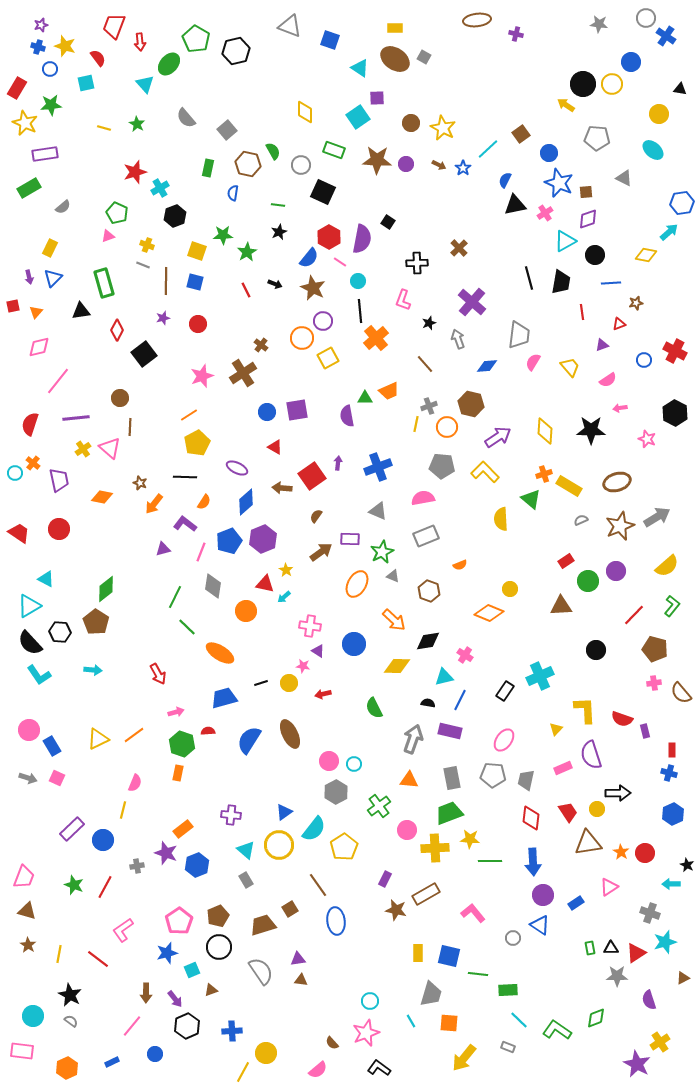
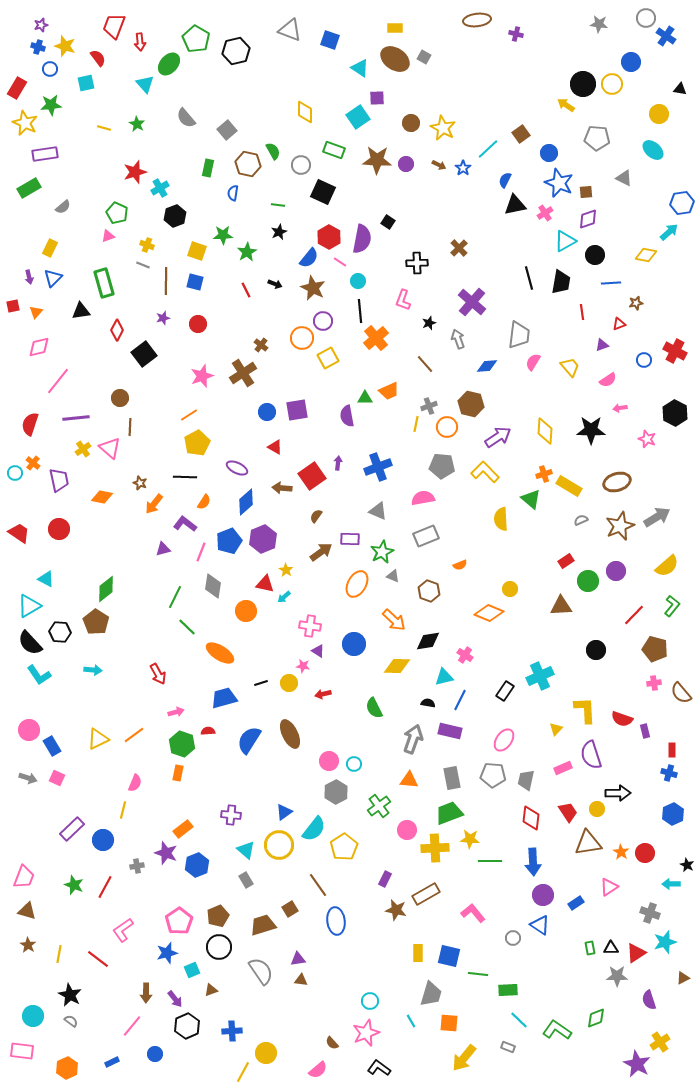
gray triangle at (290, 26): moved 4 px down
